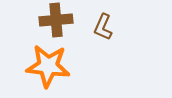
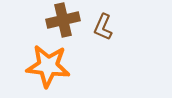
brown cross: moved 7 px right; rotated 8 degrees counterclockwise
